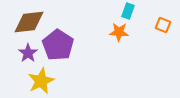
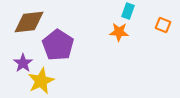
purple star: moved 5 px left, 10 px down
